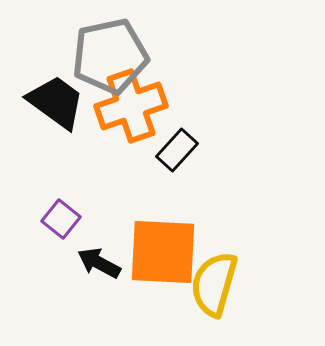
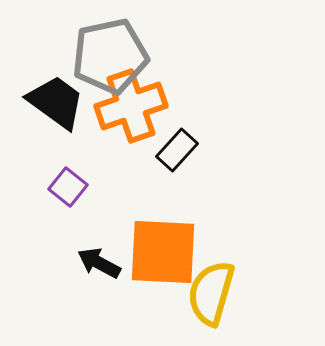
purple square: moved 7 px right, 32 px up
yellow semicircle: moved 3 px left, 9 px down
